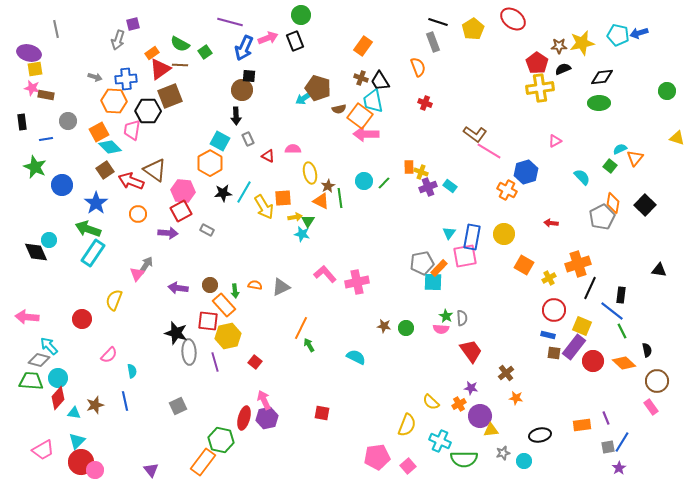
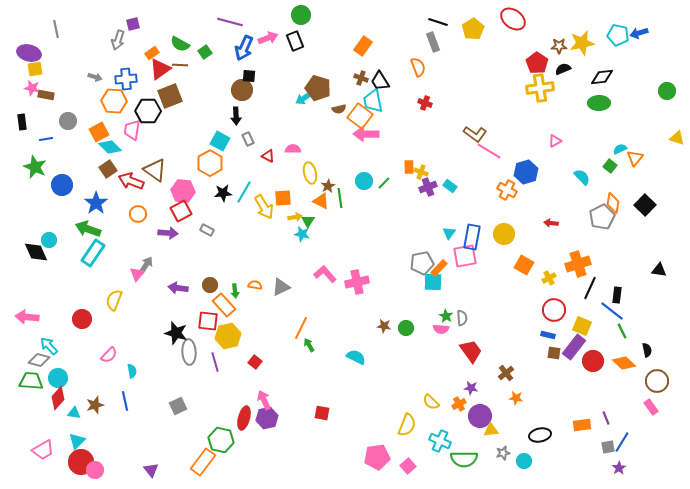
brown square at (105, 170): moved 3 px right, 1 px up
black rectangle at (621, 295): moved 4 px left
